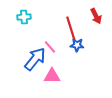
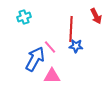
cyan cross: rotated 16 degrees counterclockwise
red line: rotated 20 degrees clockwise
blue star: moved 1 px left, 1 px down
blue arrow: rotated 10 degrees counterclockwise
